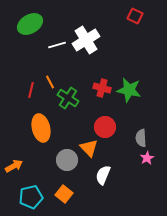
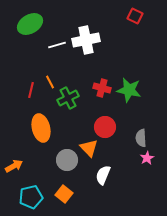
white cross: rotated 20 degrees clockwise
green cross: rotated 30 degrees clockwise
